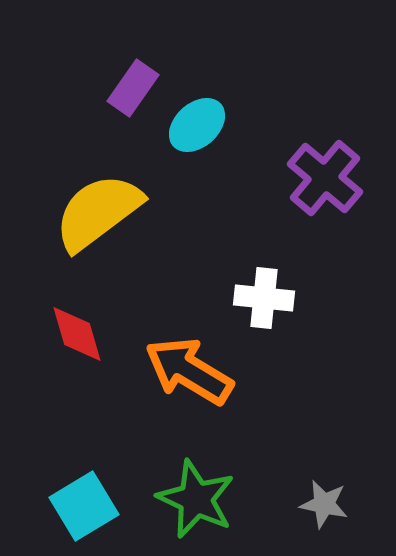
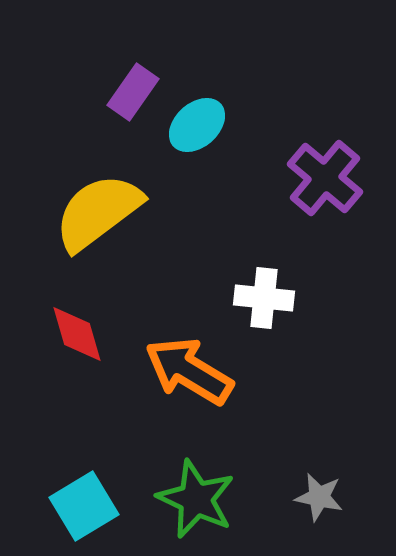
purple rectangle: moved 4 px down
gray star: moved 5 px left, 7 px up
